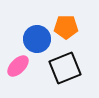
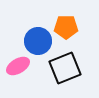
blue circle: moved 1 px right, 2 px down
pink ellipse: rotated 15 degrees clockwise
